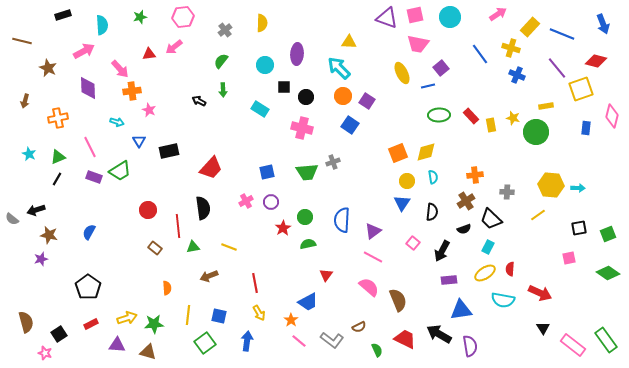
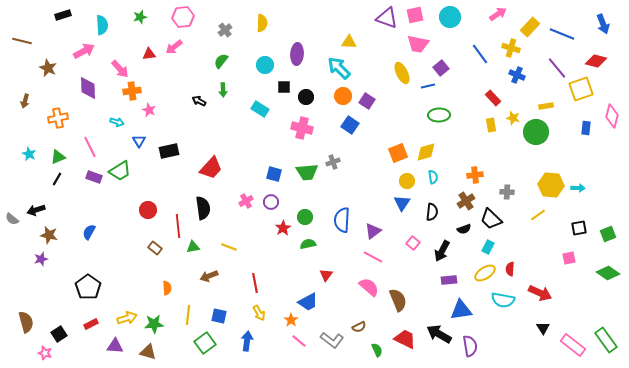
red rectangle at (471, 116): moved 22 px right, 18 px up
blue square at (267, 172): moved 7 px right, 2 px down; rotated 28 degrees clockwise
purple triangle at (117, 345): moved 2 px left, 1 px down
